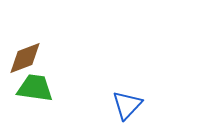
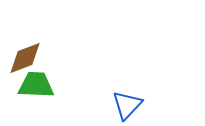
green trapezoid: moved 1 px right, 3 px up; rotated 6 degrees counterclockwise
